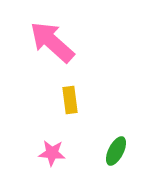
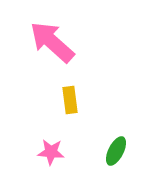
pink star: moved 1 px left, 1 px up
